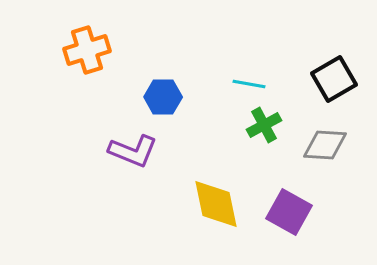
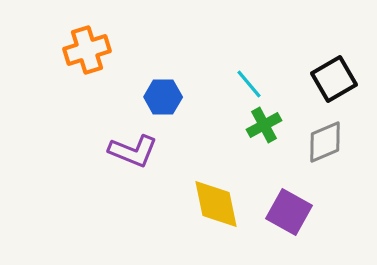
cyan line: rotated 40 degrees clockwise
gray diamond: moved 3 px up; rotated 27 degrees counterclockwise
